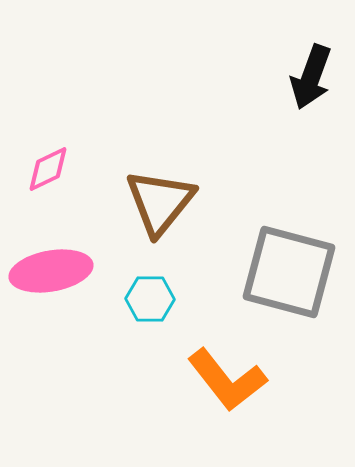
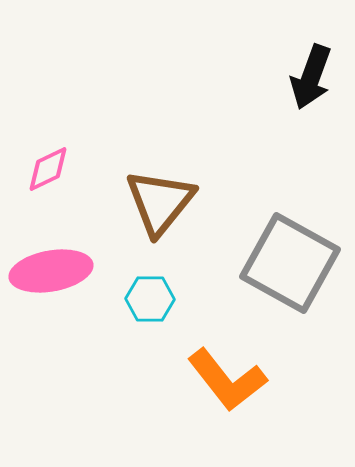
gray square: moved 1 px right, 9 px up; rotated 14 degrees clockwise
